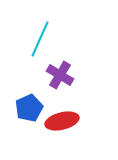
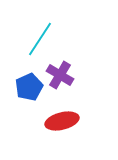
cyan line: rotated 9 degrees clockwise
blue pentagon: moved 21 px up
